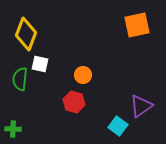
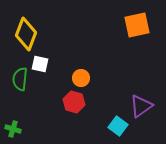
orange circle: moved 2 px left, 3 px down
green cross: rotated 14 degrees clockwise
